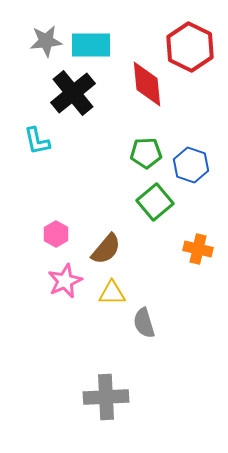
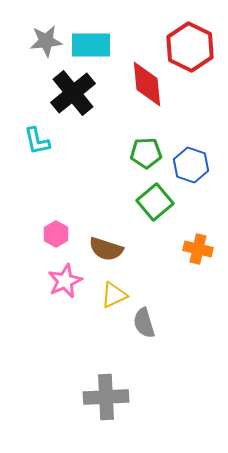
brown semicircle: rotated 68 degrees clockwise
yellow triangle: moved 2 px right, 2 px down; rotated 24 degrees counterclockwise
